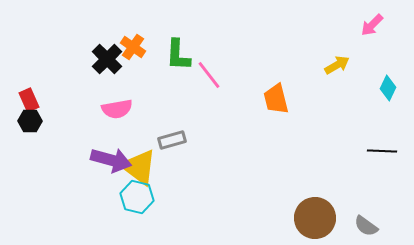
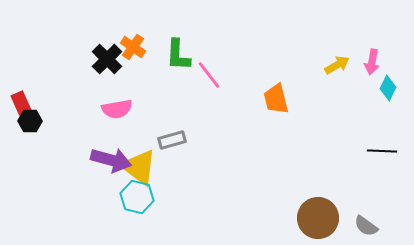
pink arrow: moved 37 px down; rotated 35 degrees counterclockwise
red rectangle: moved 8 px left, 3 px down
brown circle: moved 3 px right
